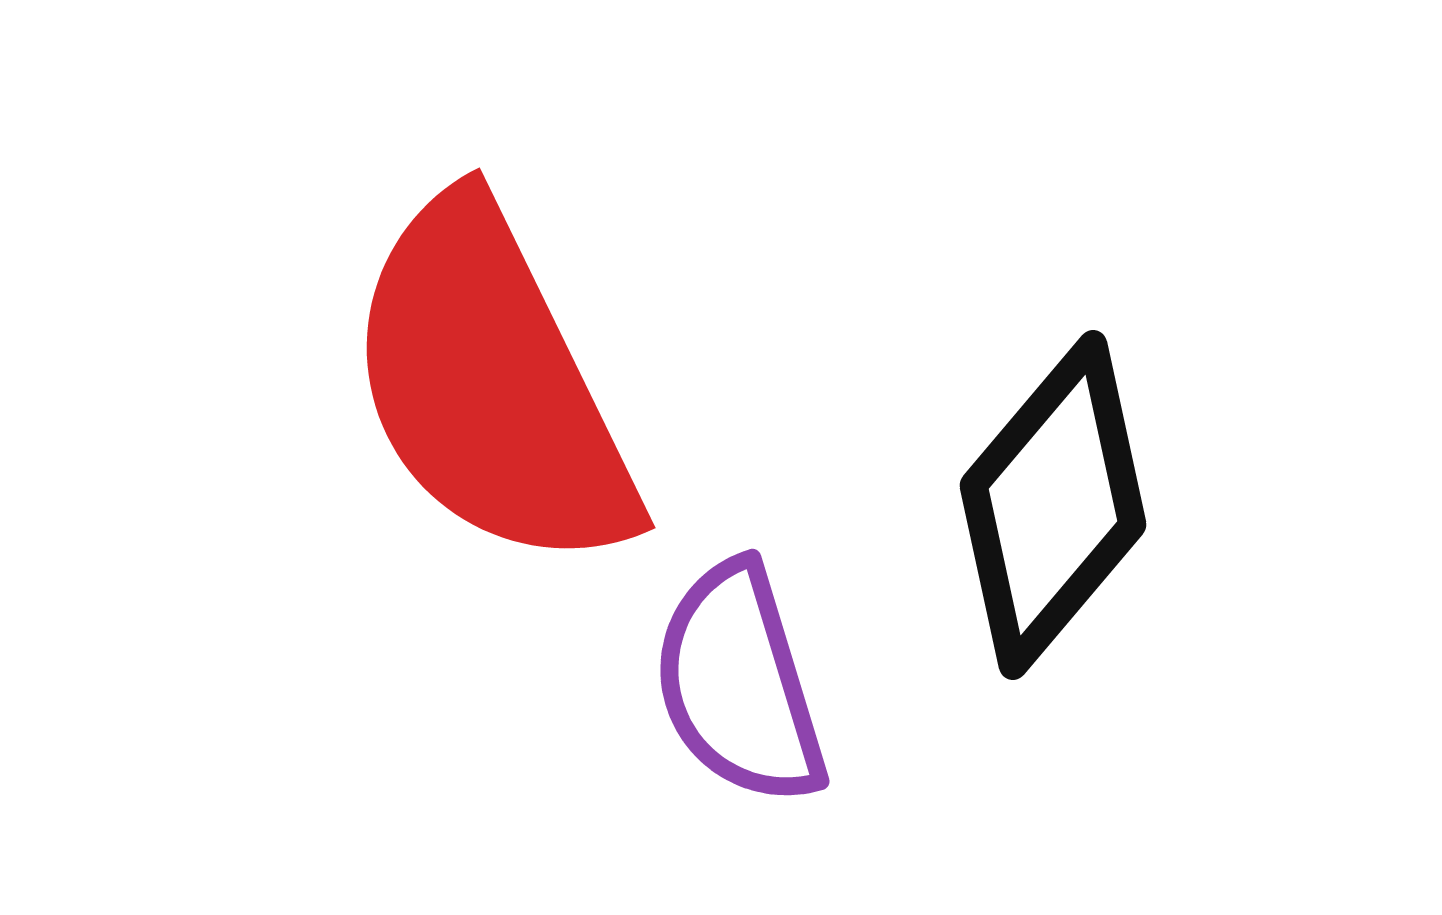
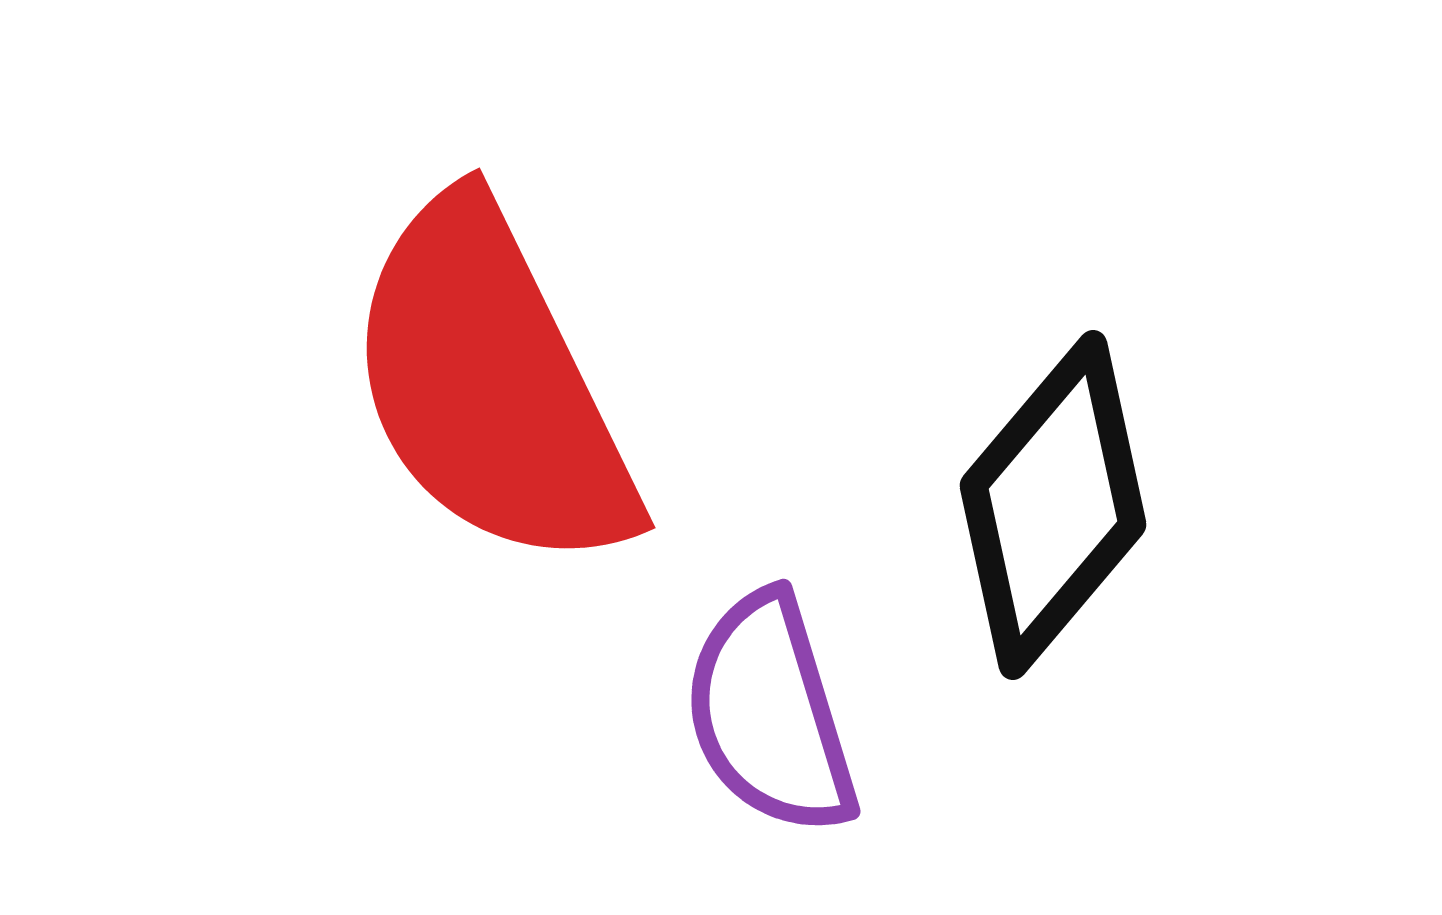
purple semicircle: moved 31 px right, 30 px down
